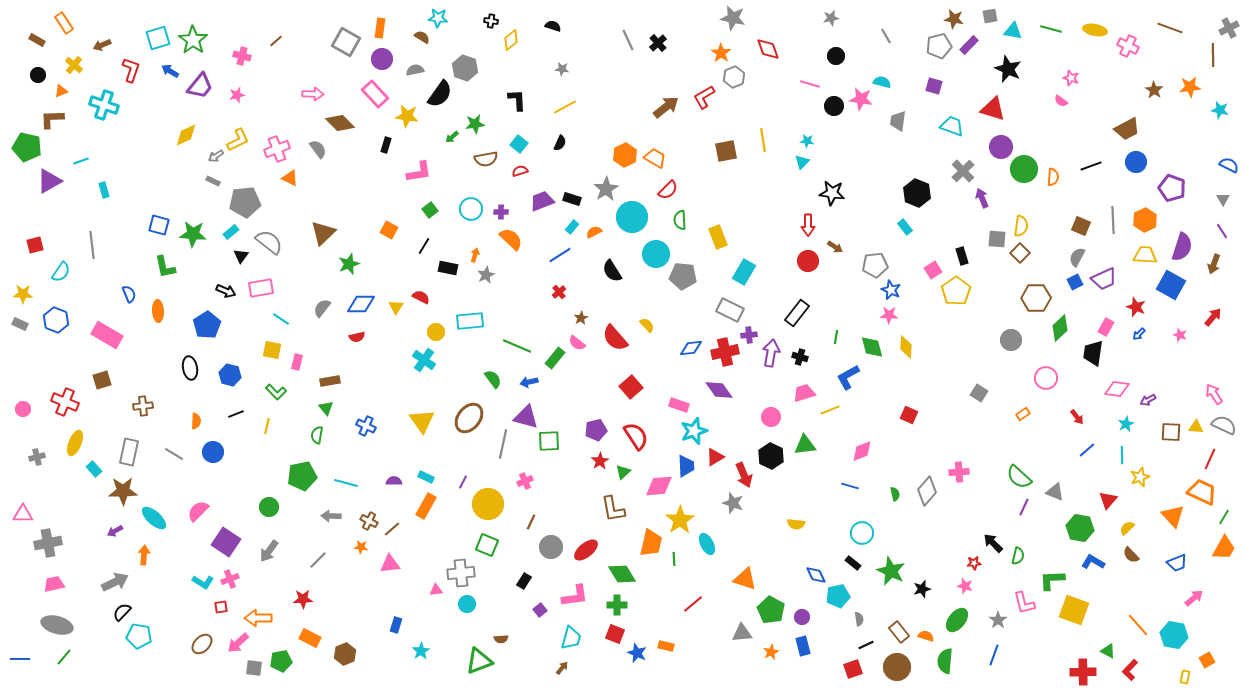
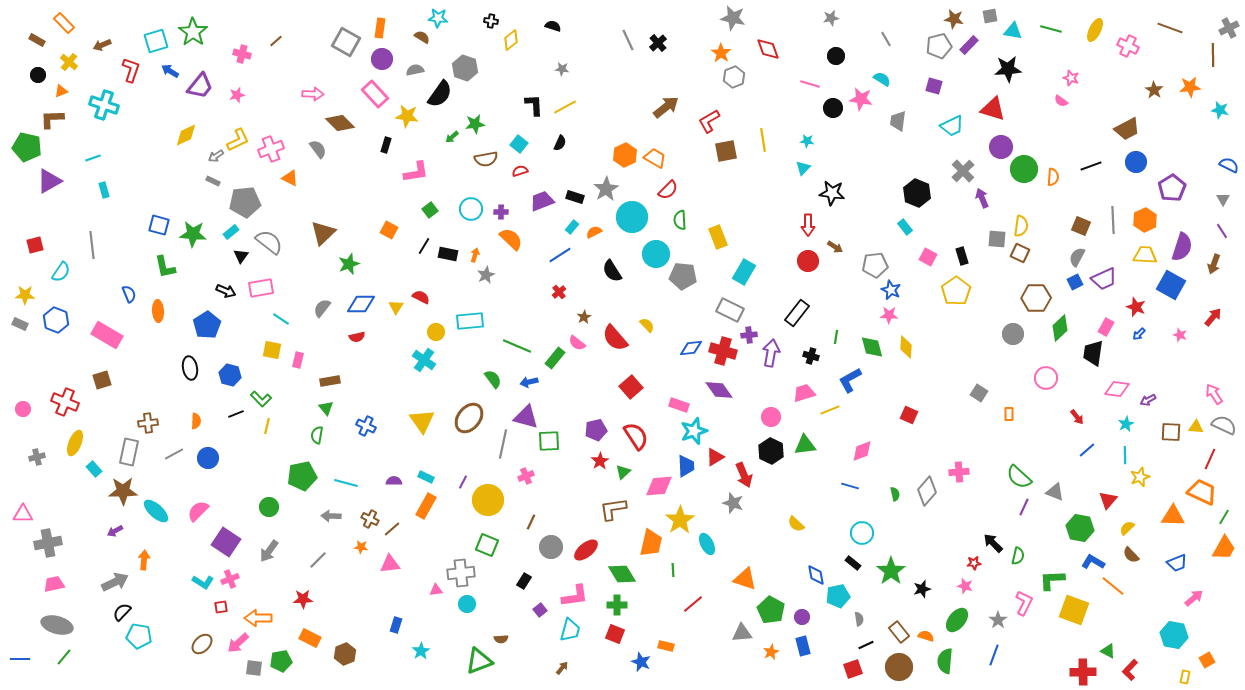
orange rectangle at (64, 23): rotated 10 degrees counterclockwise
yellow ellipse at (1095, 30): rotated 75 degrees counterclockwise
gray line at (886, 36): moved 3 px down
cyan square at (158, 38): moved 2 px left, 3 px down
green star at (193, 40): moved 8 px up
pink cross at (242, 56): moved 2 px up
yellow cross at (74, 65): moved 5 px left, 3 px up
black star at (1008, 69): rotated 28 degrees counterclockwise
cyan semicircle at (882, 82): moved 3 px up; rotated 18 degrees clockwise
red L-shape at (704, 97): moved 5 px right, 24 px down
black L-shape at (517, 100): moved 17 px right, 5 px down
black circle at (834, 106): moved 1 px left, 2 px down
cyan trapezoid at (952, 126): rotated 135 degrees clockwise
pink cross at (277, 149): moved 6 px left
cyan line at (81, 161): moved 12 px right, 3 px up
cyan triangle at (802, 162): moved 1 px right, 6 px down
pink L-shape at (419, 172): moved 3 px left
purple pentagon at (1172, 188): rotated 20 degrees clockwise
black rectangle at (572, 199): moved 3 px right, 2 px up
brown square at (1020, 253): rotated 18 degrees counterclockwise
black rectangle at (448, 268): moved 14 px up
pink square at (933, 270): moved 5 px left, 13 px up; rotated 30 degrees counterclockwise
yellow star at (23, 294): moved 2 px right, 1 px down
brown star at (581, 318): moved 3 px right, 1 px up
gray circle at (1011, 340): moved 2 px right, 6 px up
red cross at (725, 352): moved 2 px left, 1 px up; rotated 28 degrees clockwise
black cross at (800, 357): moved 11 px right, 1 px up
pink rectangle at (297, 362): moved 1 px right, 2 px up
blue L-shape at (848, 377): moved 2 px right, 3 px down
green L-shape at (276, 392): moved 15 px left, 7 px down
brown cross at (143, 406): moved 5 px right, 17 px down
orange rectangle at (1023, 414): moved 14 px left; rotated 56 degrees counterclockwise
blue circle at (213, 452): moved 5 px left, 6 px down
gray line at (174, 454): rotated 60 degrees counterclockwise
cyan line at (1122, 455): moved 3 px right
black hexagon at (771, 456): moved 5 px up
pink cross at (525, 481): moved 1 px right, 5 px up
yellow circle at (488, 504): moved 4 px up
brown L-shape at (613, 509): rotated 92 degrees clockwise
orange triangle at (1173, 516): rotated 45 degrees counterclockwise
cyan ellipse at (154, 518): moved 2 px right, 7 px up
brown cross at (369, 521): moved 1 px right, 2 px up
yellow semicircle at (796, 524): rotated 36 degrees clockwise
orange arrow at (144, 555): moved 5 px down
green line at (674, 559): moved 1 px left, 11 px down
green star at (891, 571): rotated 12 degrees clockwise
blue diamond at (816, 575): rotated 15 degrees clockwise
pink L-shape at (1024, 603): rotated 140 degrees counterclockwise
orange line at (1138, 625): moved 25 px left, 39 px up; rotated 10 degrees counterclockwise
cyan trapezoid at (571, 638): moved 1 px left, 8 px up
blue star at (637, 653): moved 4 px right, 9 px down
brown circle at (897, 667): moved 2 px right
